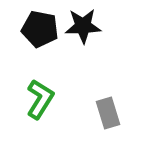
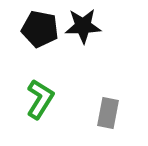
gray rectangle: rotated 28 degrees clockwise
